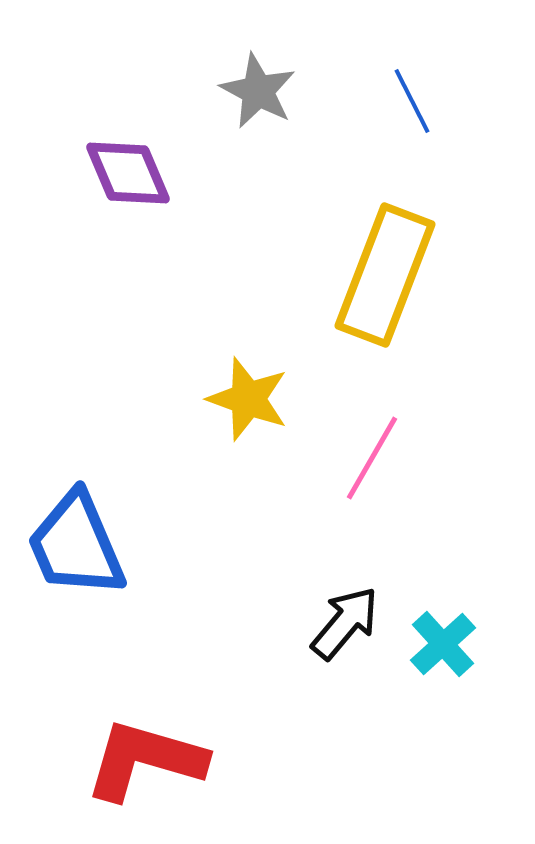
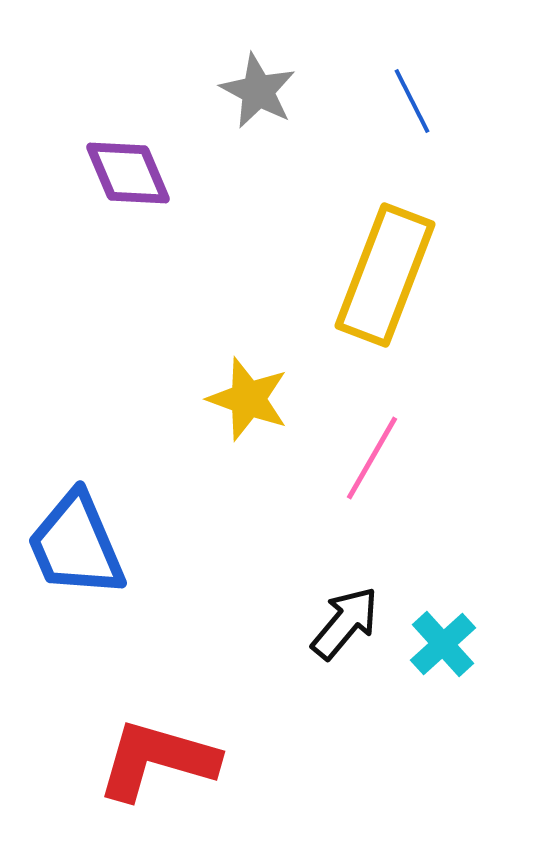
red L-shape: moved 12 px right
